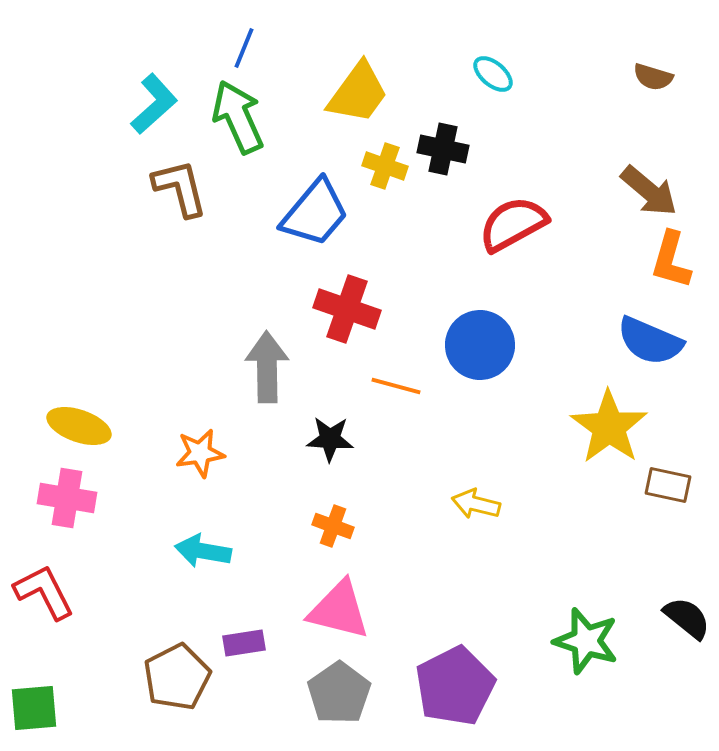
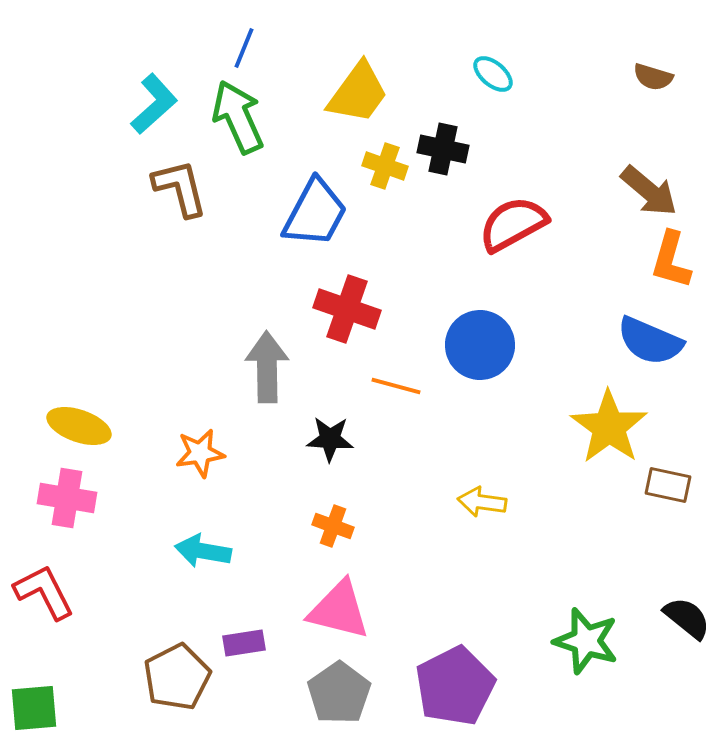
blue trapezoid: rotated 12 degrees counterclockwise
yellow arrow: moved 6 px right, 2 px up; rotated 6 degrees counterclockwise
